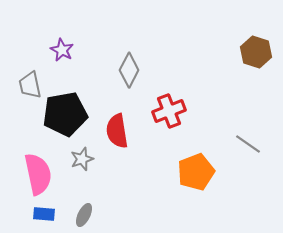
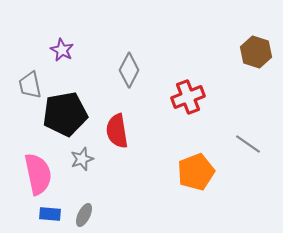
red cross: moved 19 px right, 14 px up
blue rectangle: moved 6 px right
